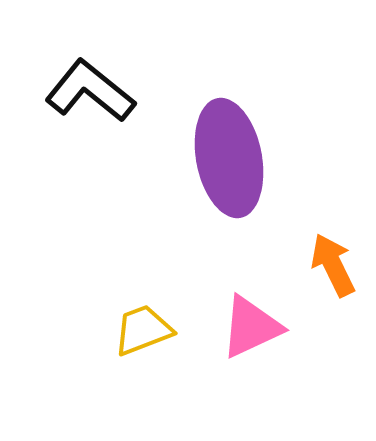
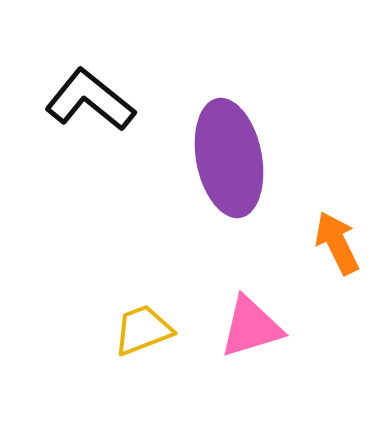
black L-shape: moved 9 px down
orange arrow: moved 4 px right, 22 px up
pink triangle: rotated 8 degrees clockwise
